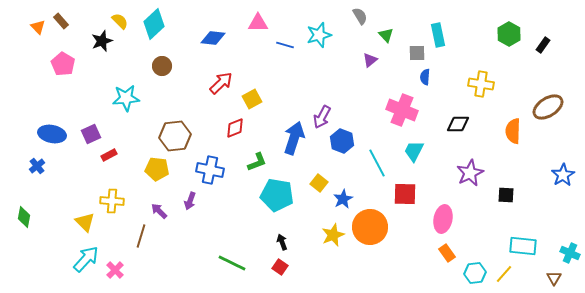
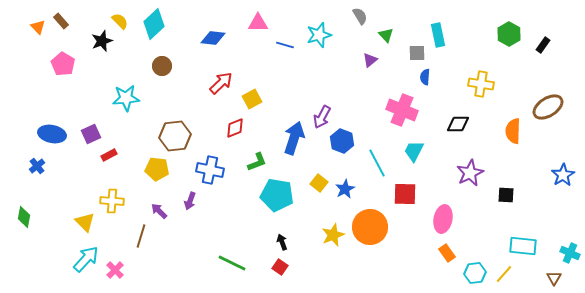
blue star at (343, 199): moved 2 px right, 10 px up
